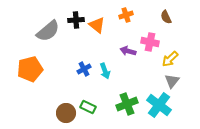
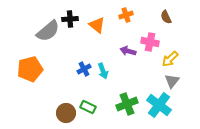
black cross: moved 6 px left, 1 px up
cyan arrow: moved 2 px left
